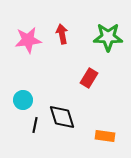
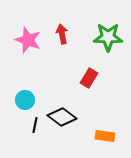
pink star: rotated 28 degrees clockwise
cyan circle: moved 2 px right
black diamond: rotated 36 degrees counterclockwise
